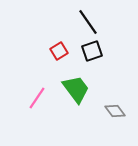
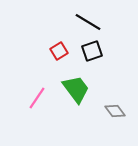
black line: rotated 24 degrees counterclockwise
